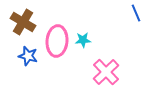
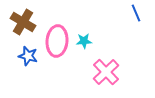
cyan star: moved 1 px right, 1 px down
